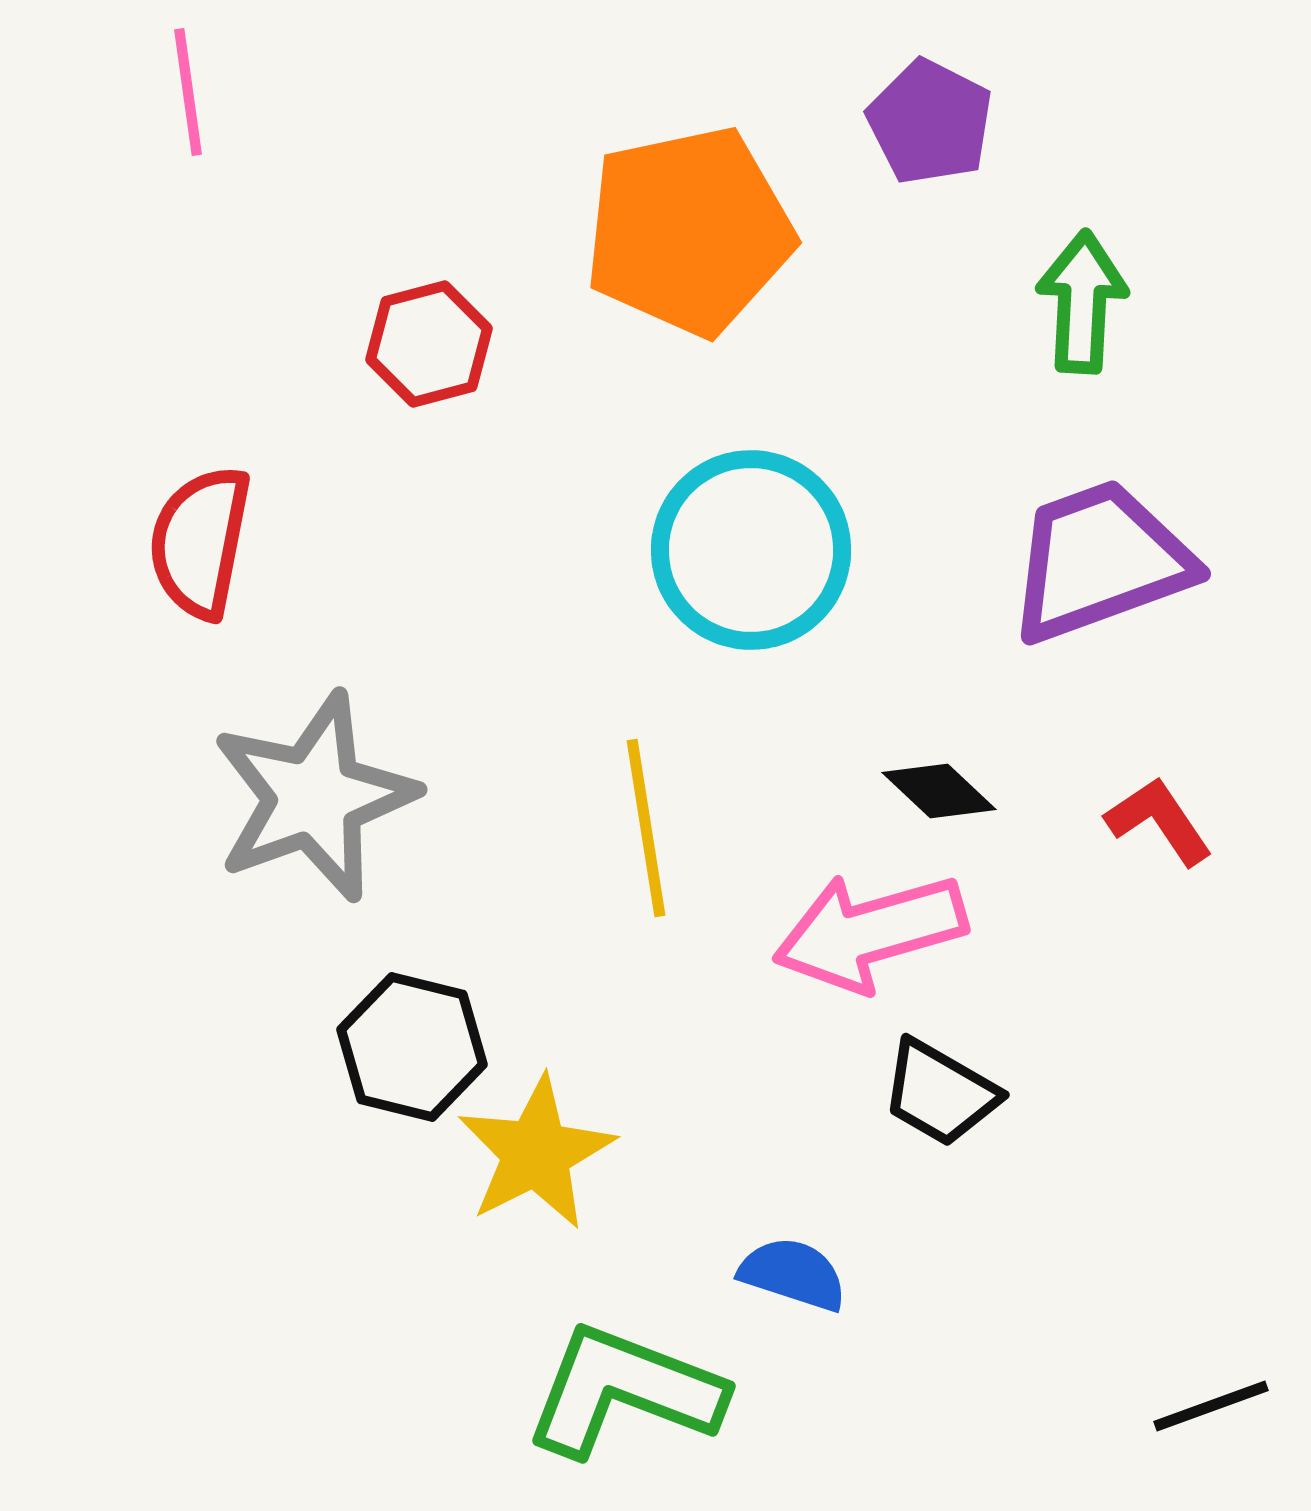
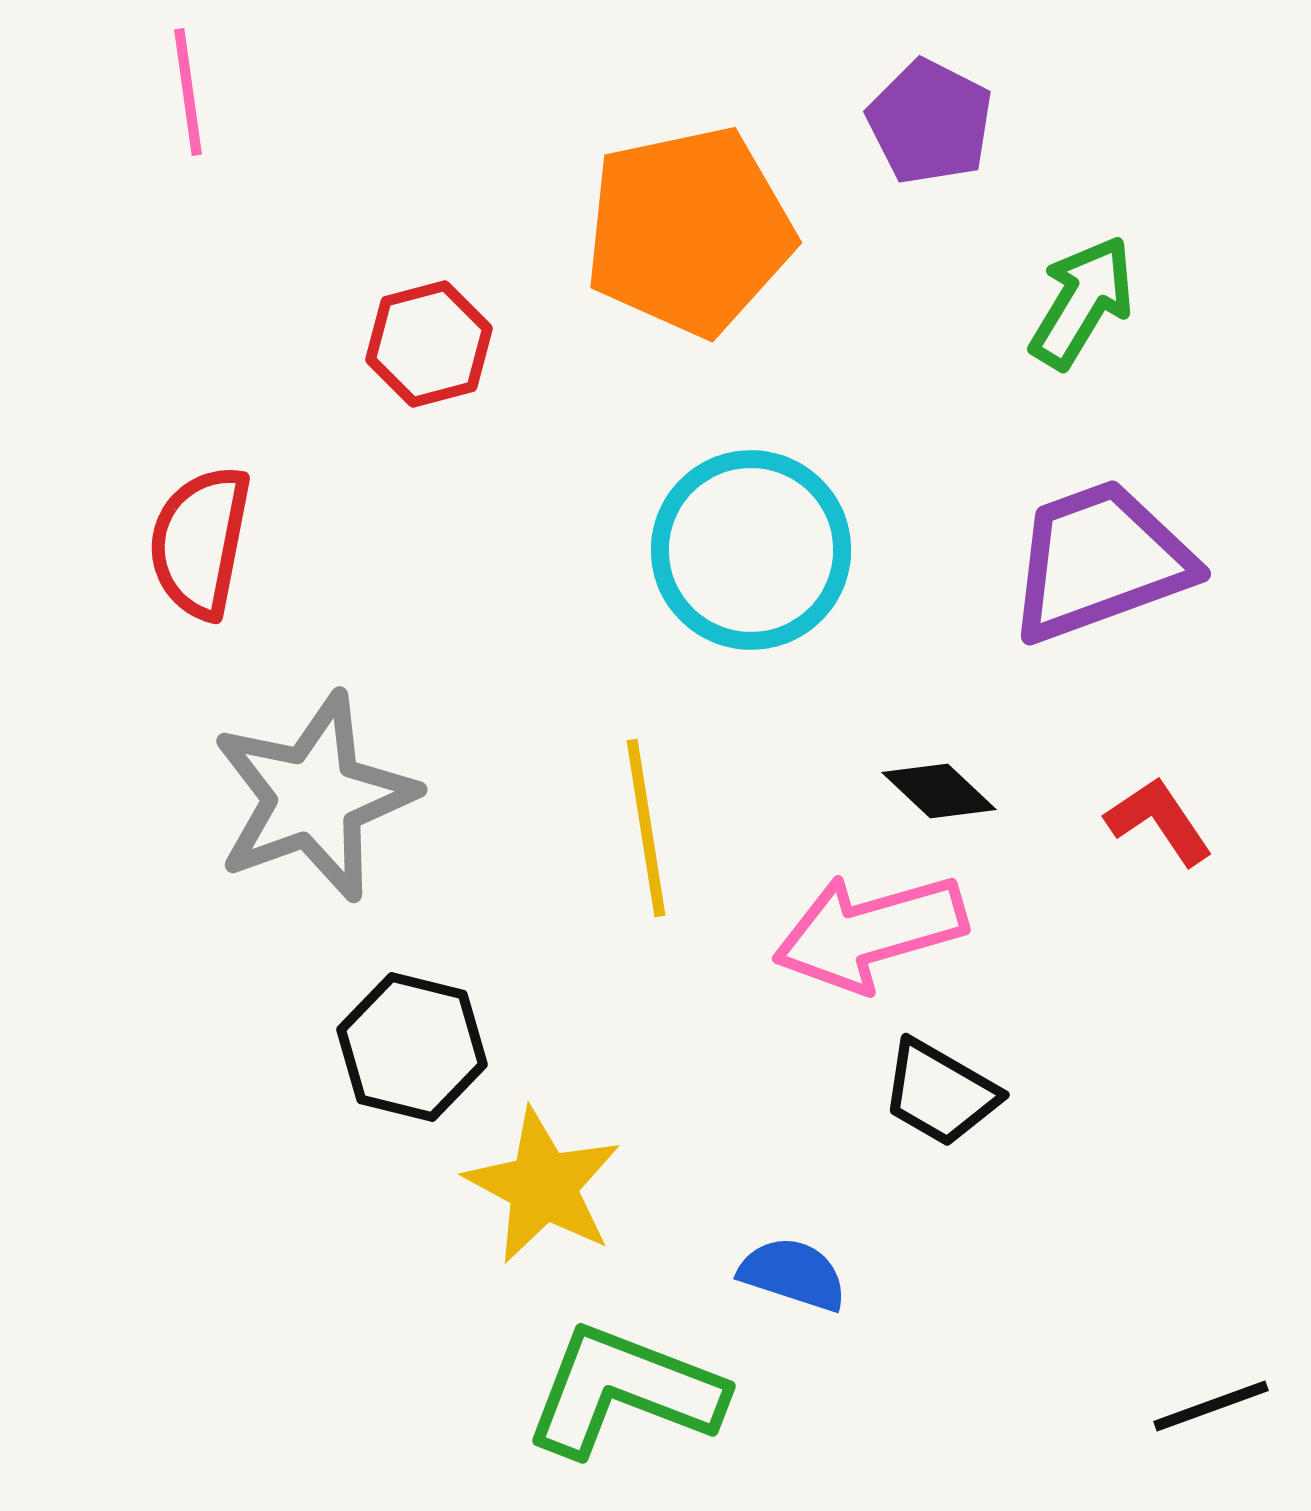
green arrow: rotated 28 degrees clockwise
yellow star: moved 7 px right, 33 px down; rotated 17 degrees counterclockwise
